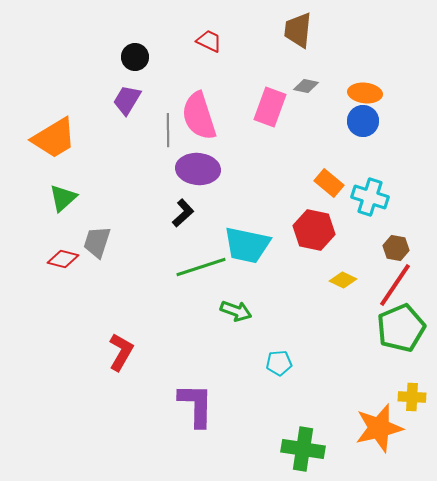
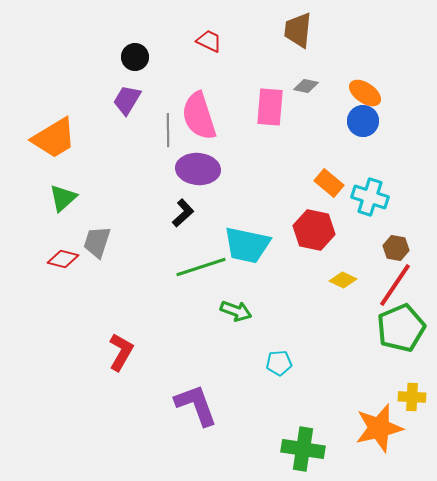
orange ellipse: rotated 28 degrees clockwise
pink rectangle: rotated 15 degrees counterclockwise
purple L-shape: rotated 21 degrees counterclockwise
